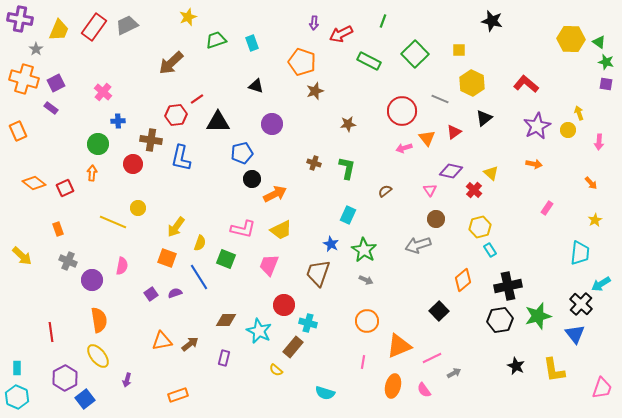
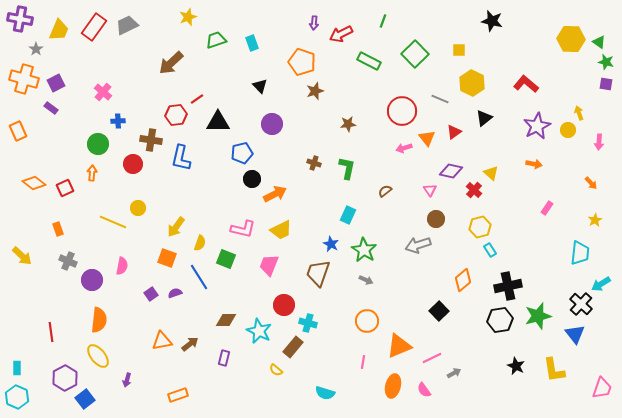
black triangle at (256, 86): moved 4 px right; rotated 28 degrees clockwise
orange semicircle at (99, 320): rotated 15 degrees clockwise
